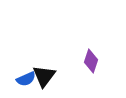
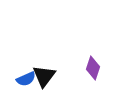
purple diamond: moved 2 px right, 7 px down
